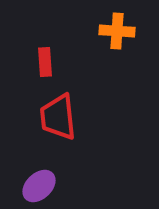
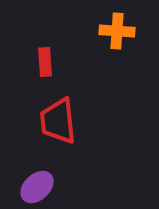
red trapezoid: moved 4 px down
purple ellipse: moved 2 px left, 1 px down
